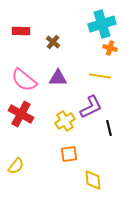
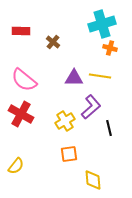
purple triangle: moved 16 px right
purple L-shape: rotated 15 degrees counterclockwise
